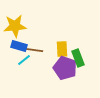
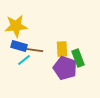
yellow star: moved 1 px right
